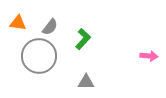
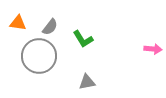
green L-shape: rotated 105 degrees clockwise
pink arrow: moved 4 px right, 7 px up
gray triangle: moved 1 px right; rotated 12 degrees counterclockwise
